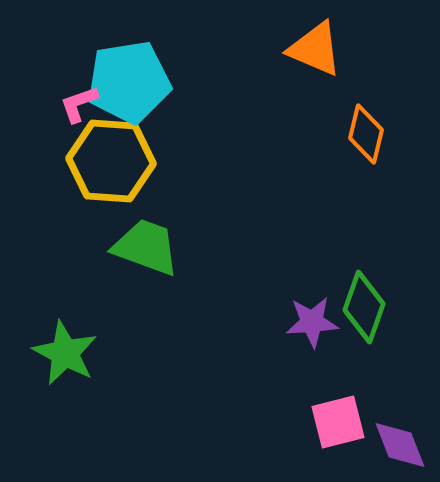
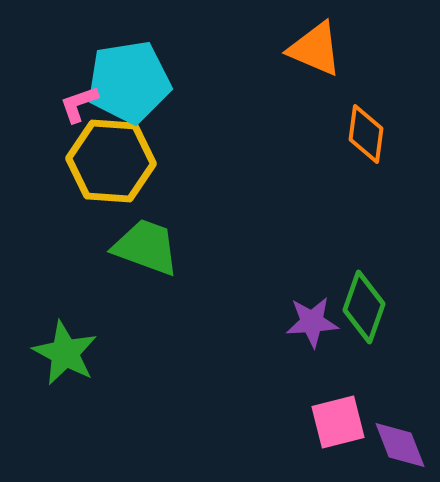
orange diamond: rotated 6 degrees counterclockwise
